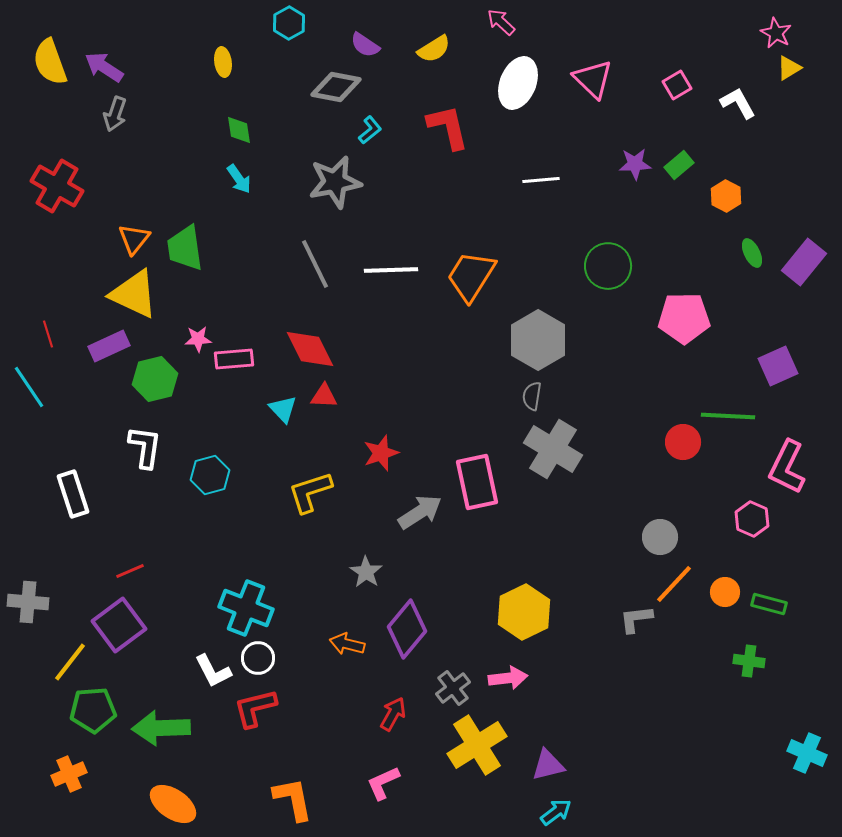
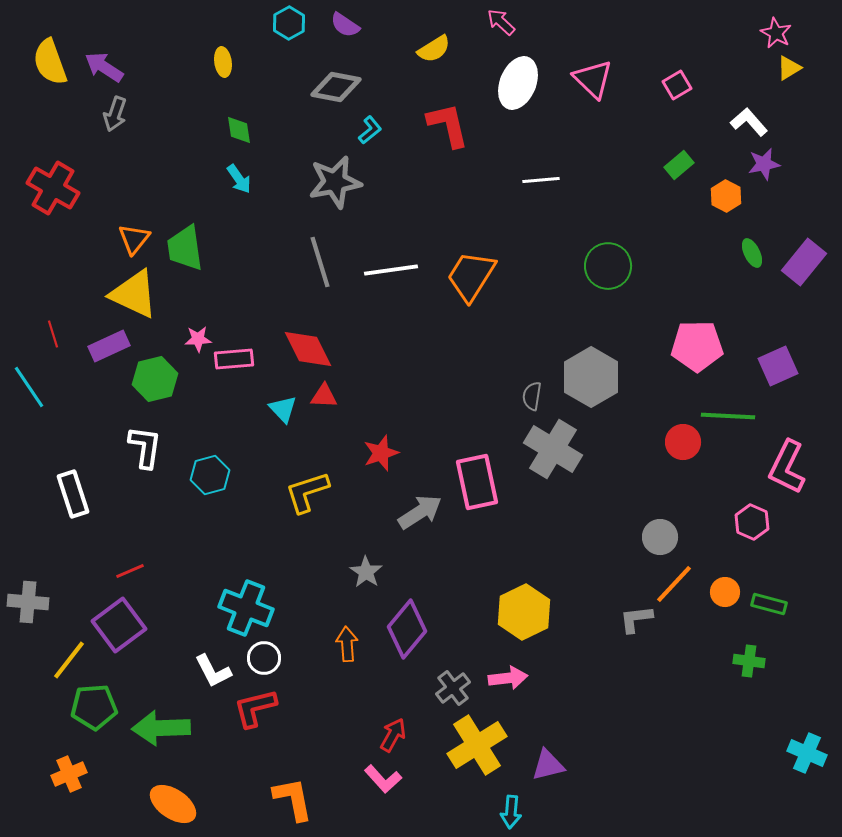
purple semicircle at (365, 45): moved 20 px left, 20 px up
white L-shape at (738, 103): moved 11 px right, 19 px down; rotated 12 degrees counterclockwise
red L-shape at (448, 127): moved 2 px up
purple star at (635, 164): moved 129 px right; rotated 8 degrees counterclockwise
red cross at (57, 186): moved 4 px left, 2 px down
gray line at (315, 264): moved 5 px right, 2 px up; rotated 9 degrees clockwise
white line at (391, 270): rotated 6 degrees counterclockwise
pink pentagon at (684, 318): moved 13 px right, 28 px down
red line at (48, 334): moved 5 px right
gray hexagon at (538, 340): moved 53 px right, 37 px down
red diamond at (310, 349): moved 2 px left
yellow L-shape at (310, 492): moved 3 px left
pink hexagon at (752, 519): moved 3 px down
orange arrow at (347, 644): rotated 72 degrees clockwise
white circle at (258, 658): moved 6 px right
yellow line at (70, 662): moved 1 px left, 2 px up
green pentagon at (93, 710): moved 1 px right, 3 px up
red arrow at (393, 714): moved 21 px down
pink L-shape at (383, 783): moved 4 px up; rotated 108 degrees counterclockwise
cyan arrow at (556, 812): moved 45 px left; rotated 132 degrees clockwise
